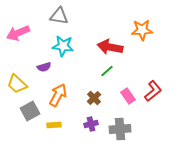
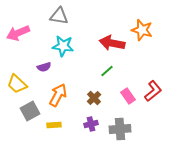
orange star: rotated 20 degrees clockwise
red arrow: moved 2 px right, 4 px up
